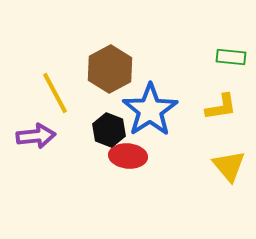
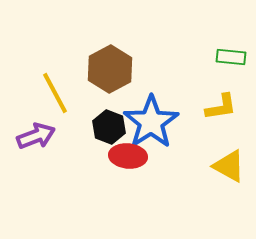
blue star: moved 1 px right, 12 px down
black hexagon: moved 3 px up
purple arrow: rotated 15 degrees counterclockwise
yellow triangle: rotated 21 degrees counterclockwise
